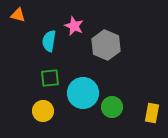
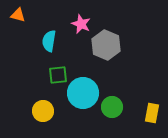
pink star: moved 7 px right, 2 px up
green square: moved 8 px right, 3 px up
